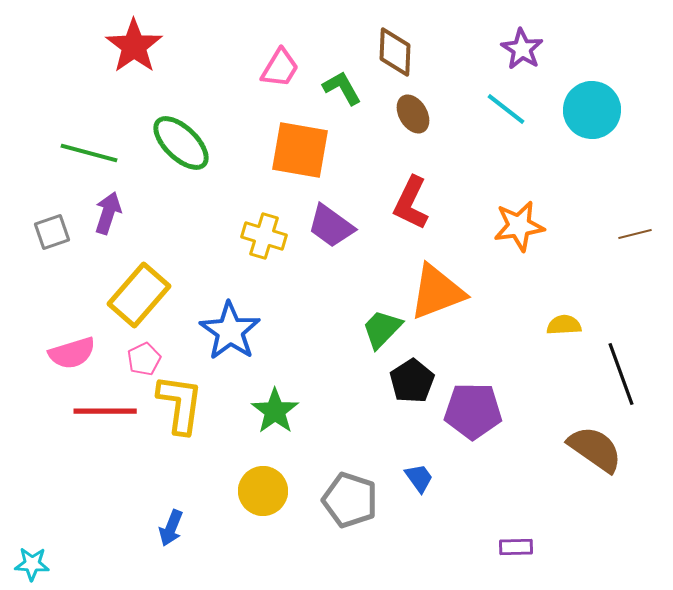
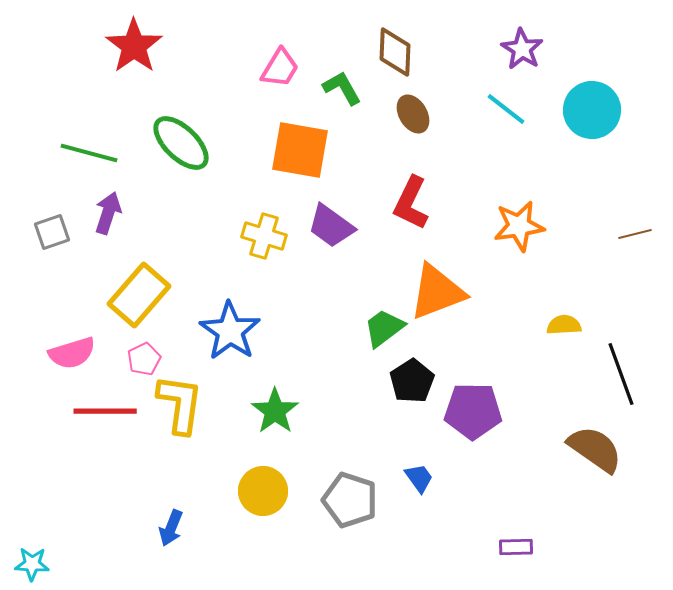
green trapezoid: moved 2 px right, 1 px up; rotated 9 degrees clockwise
